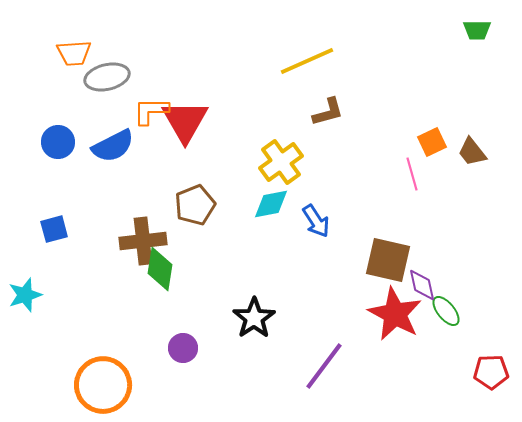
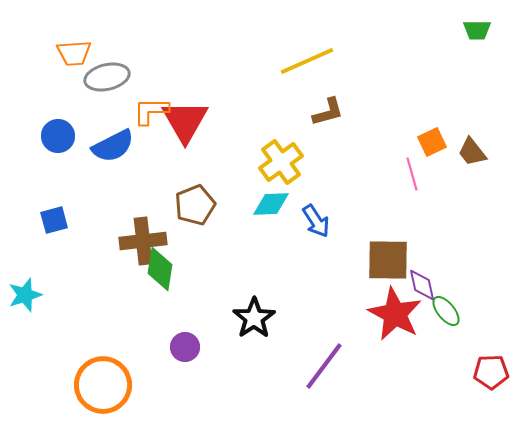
blue circle: moved 6 px up
cyan diamond: rotated 9 degrees clockwise
blue square: moved 9 px up
brown square: rotated 12 degrees counterclockwise
purple circle: moved 2 px right, 1 px up
